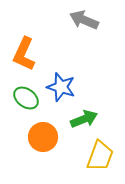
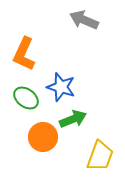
green arrow: moved 11 px left
